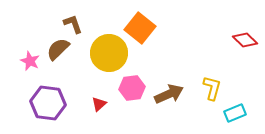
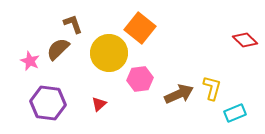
pink hexagon: moved 8 px right, 9 px up
brown arrow: moved 10 px right
